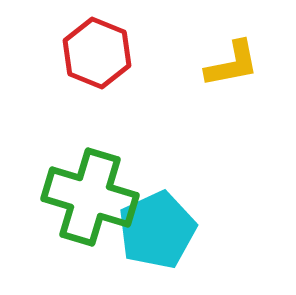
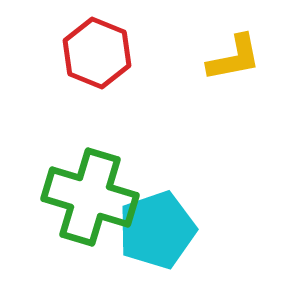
yellow L-shape: moved 2 px right, 6 px up
cyan pentagon: rotated 6 degrees clockwise
